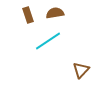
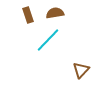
cyan line: moved 1 px up; rotated 12 degrees counterclockwise
